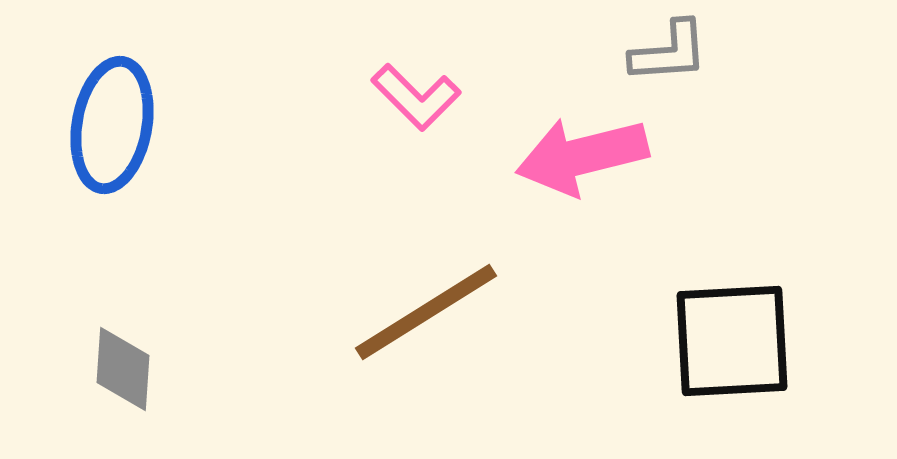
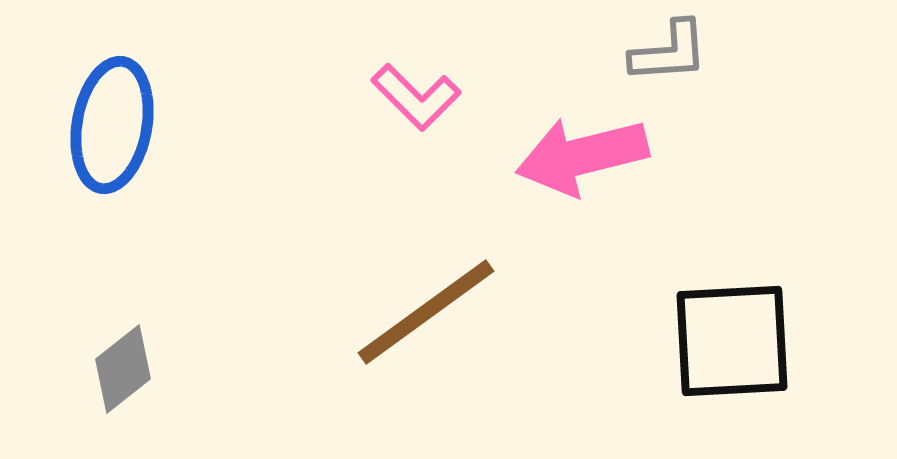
brown line: rotated 4 degrees counterclockwise
gray diamond: rotated 48 degrees clockwise
